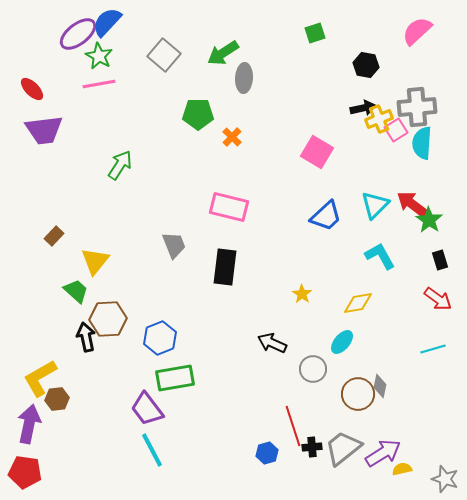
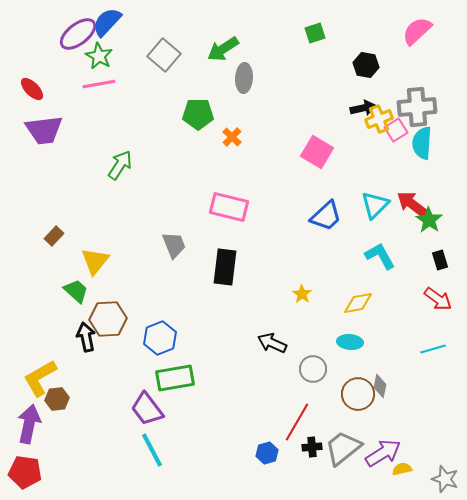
green arrow at (223, 53): moved 4 px up
cyan ellipse at (342, 342): moved 8 px right; rotated 55 degrees clockwise
red line at (293, 426): moved 4 px right, 4 px up; rotated 48 degrees clockwise
